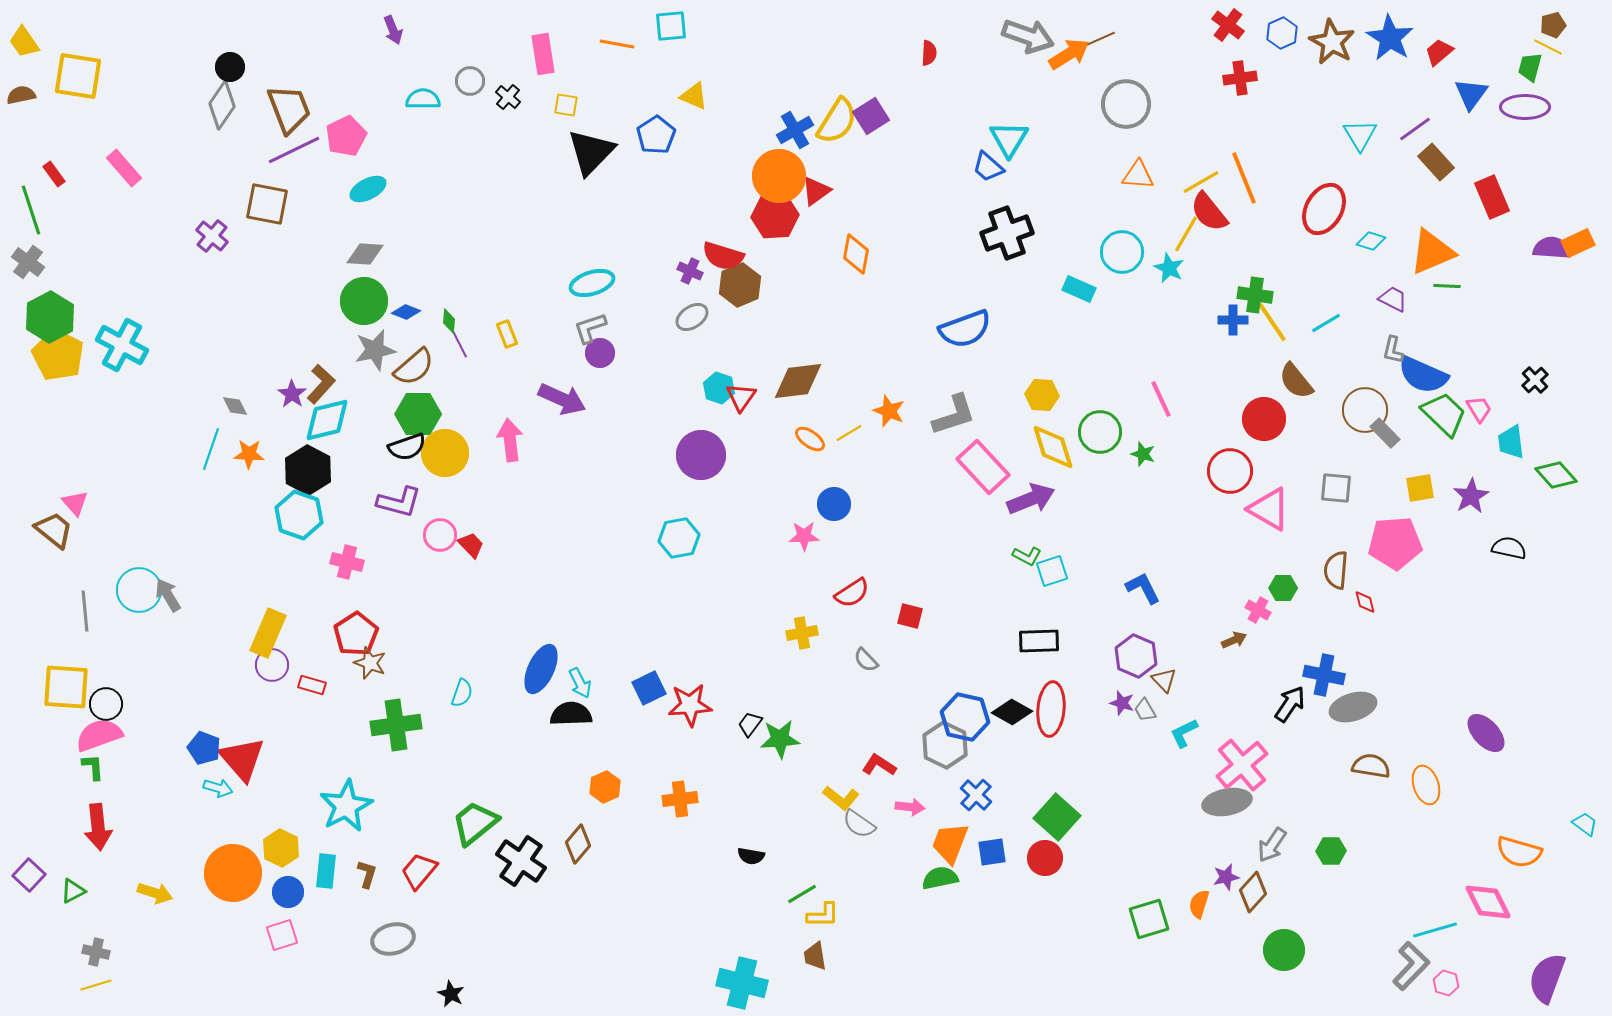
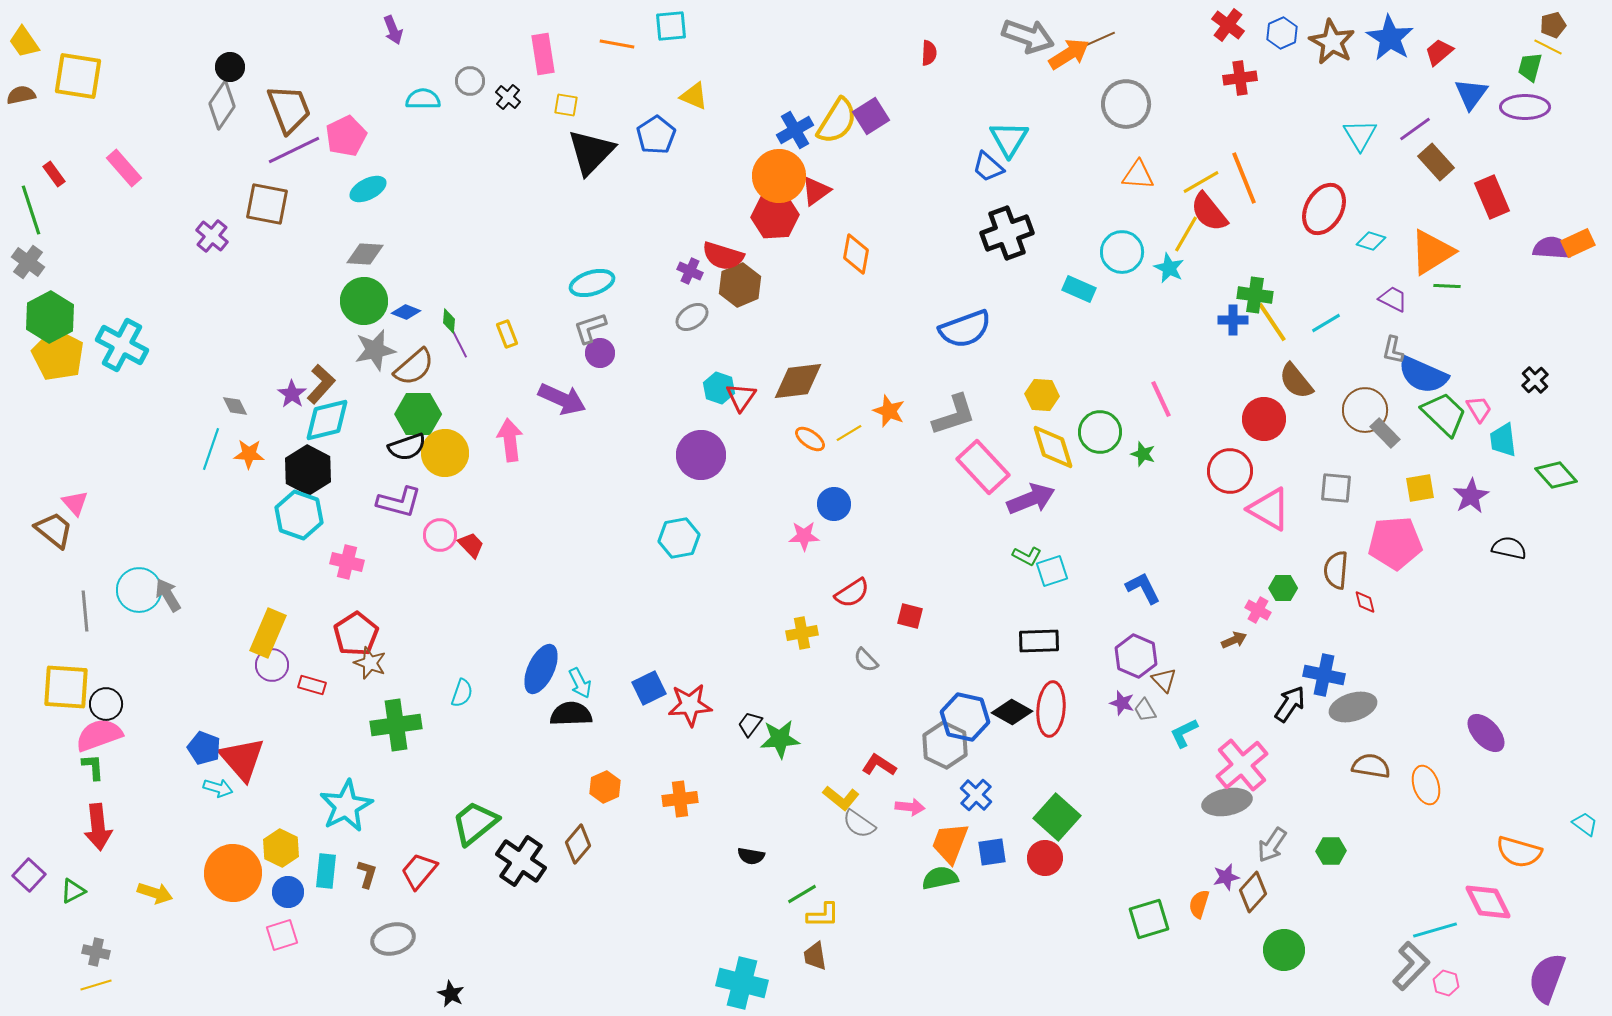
orange triangle at (1432, 252): rotated 9 degrees counterclockwise
cyan trapezoid at (1511, 442): moved 8 px left, 2 px up
